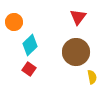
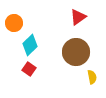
red triangle: rotated 18 degrees clockwise
orange circle: moved 1 px down
